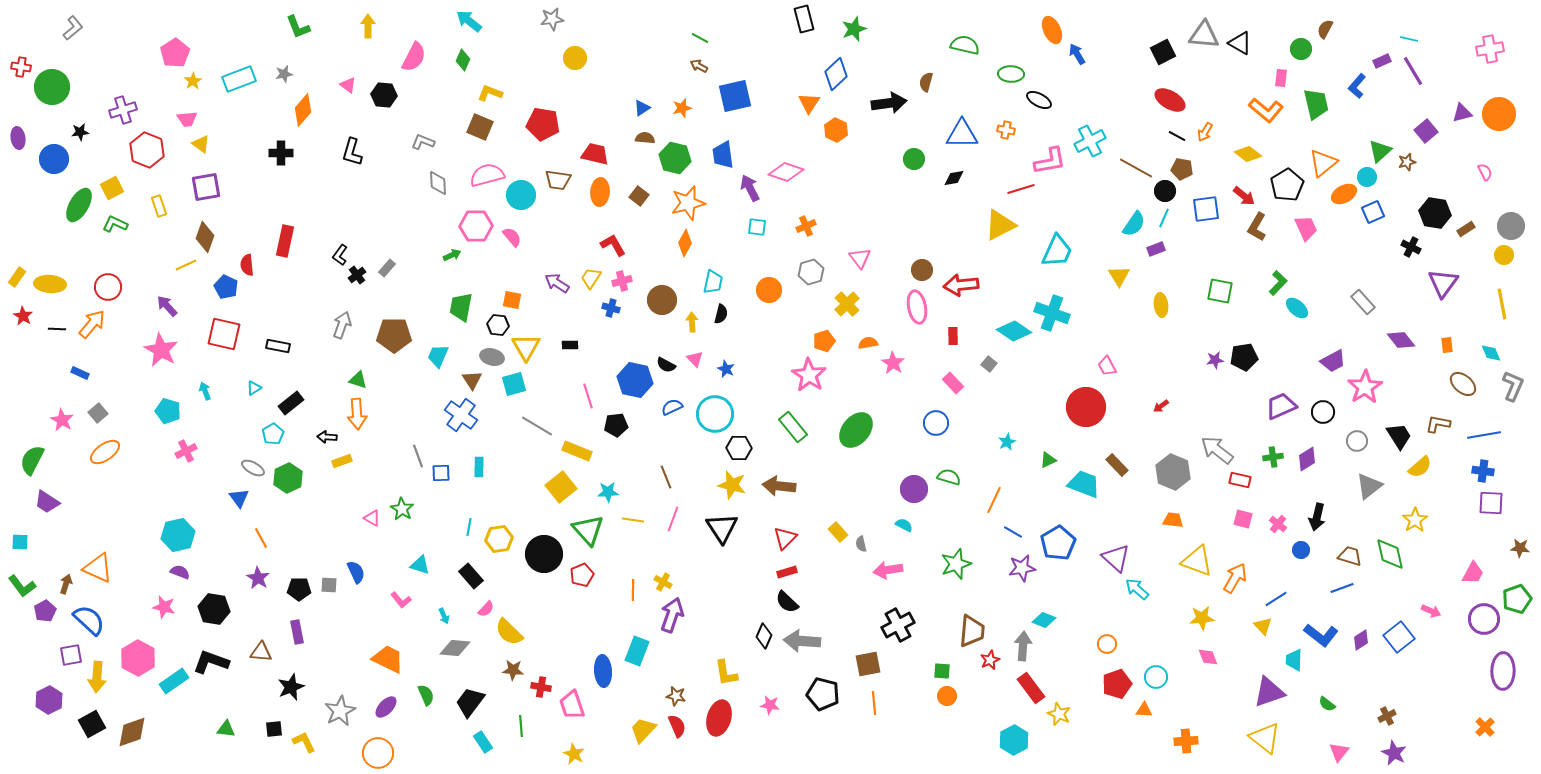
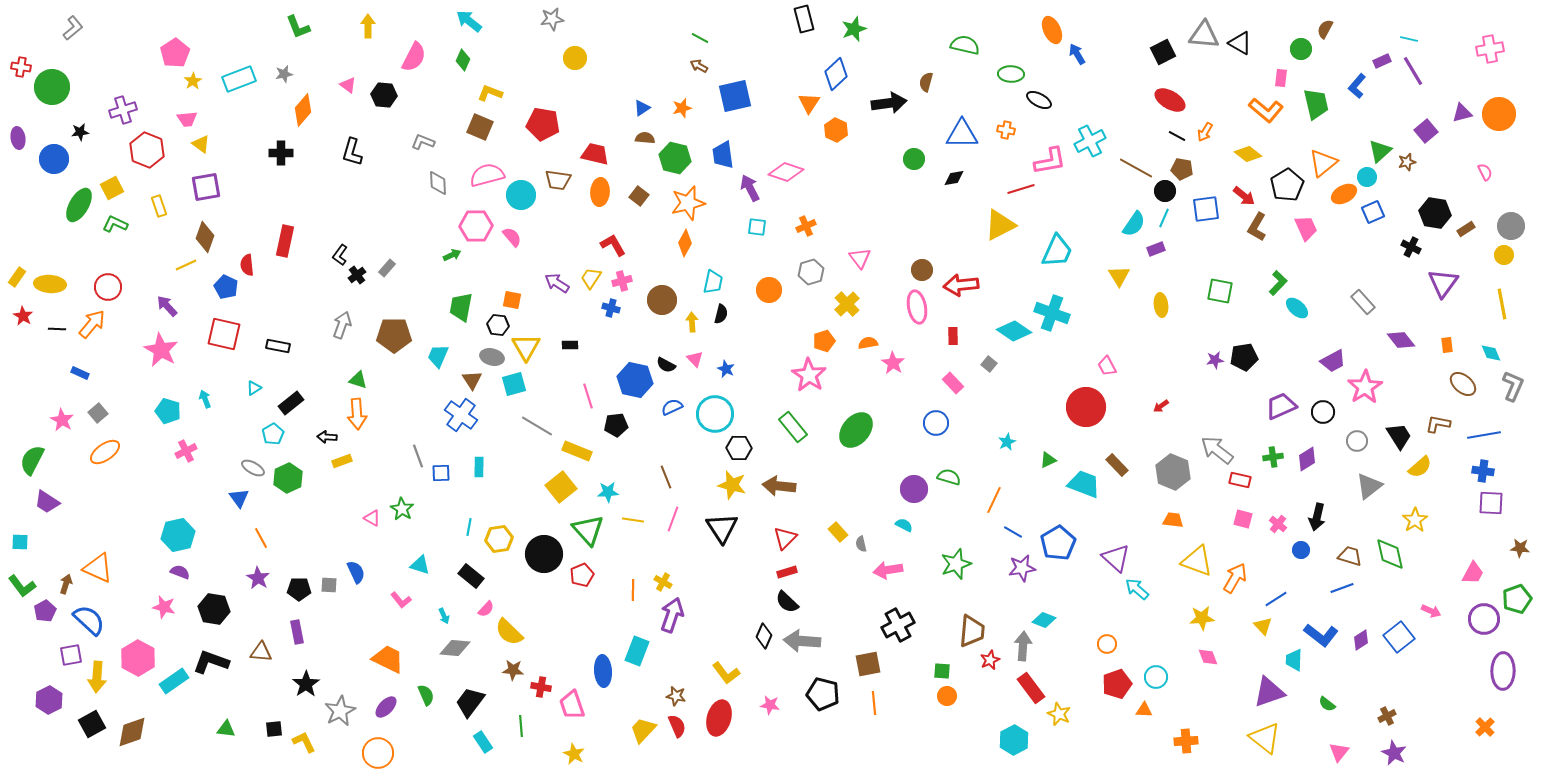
cyan arrow at (205, 391): moved 8 px down
black rectangle at (471, 576): rotated 10 degrees counterclockwise
yellow L-shape at (726, 673): rotated 28 degrees counterclockwise
black star at (291, 687): moved 15 px right, 3 px up; rotated 12 degrees counterclockwise
